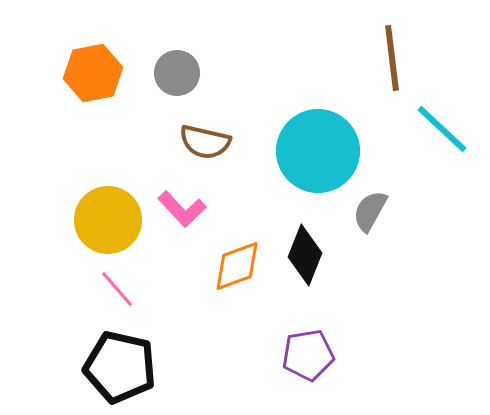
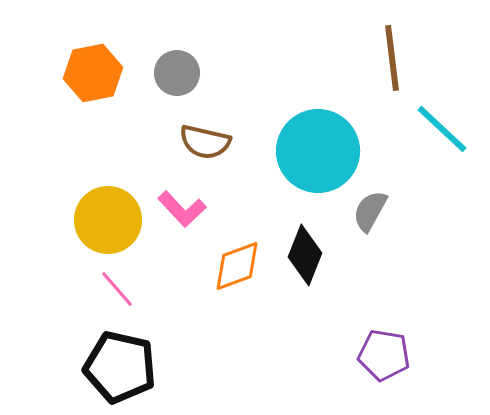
purple pentagon: moved 76 px right; rotated 18 degrees clockwise
